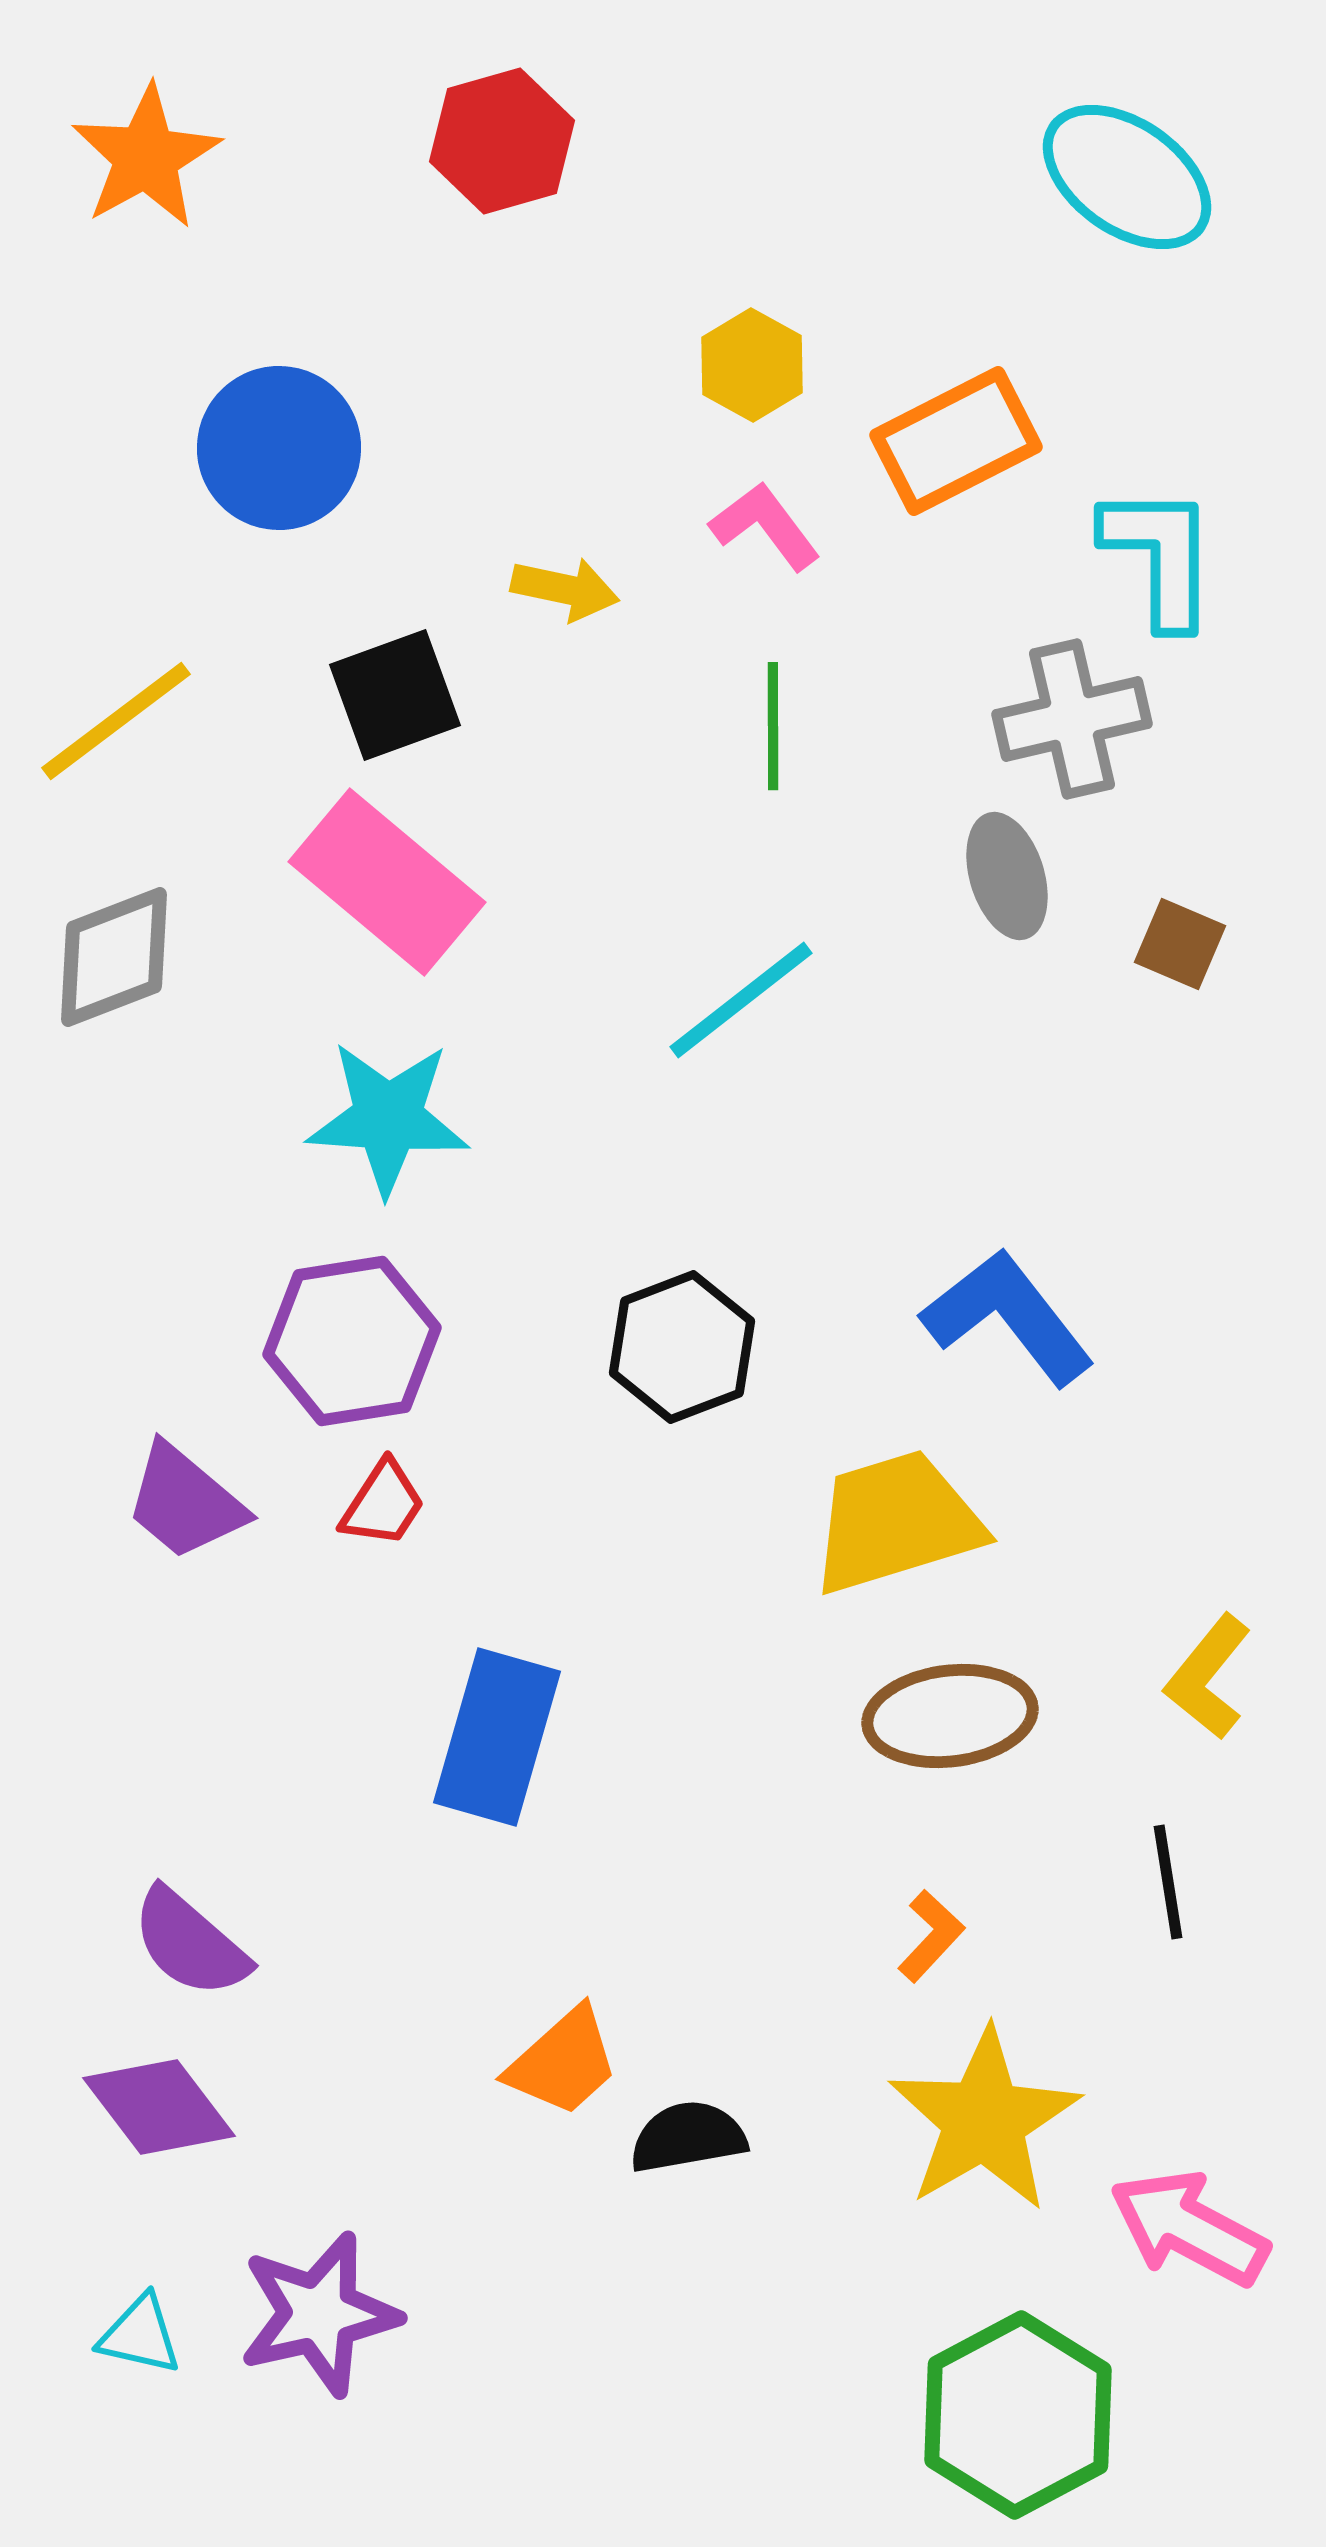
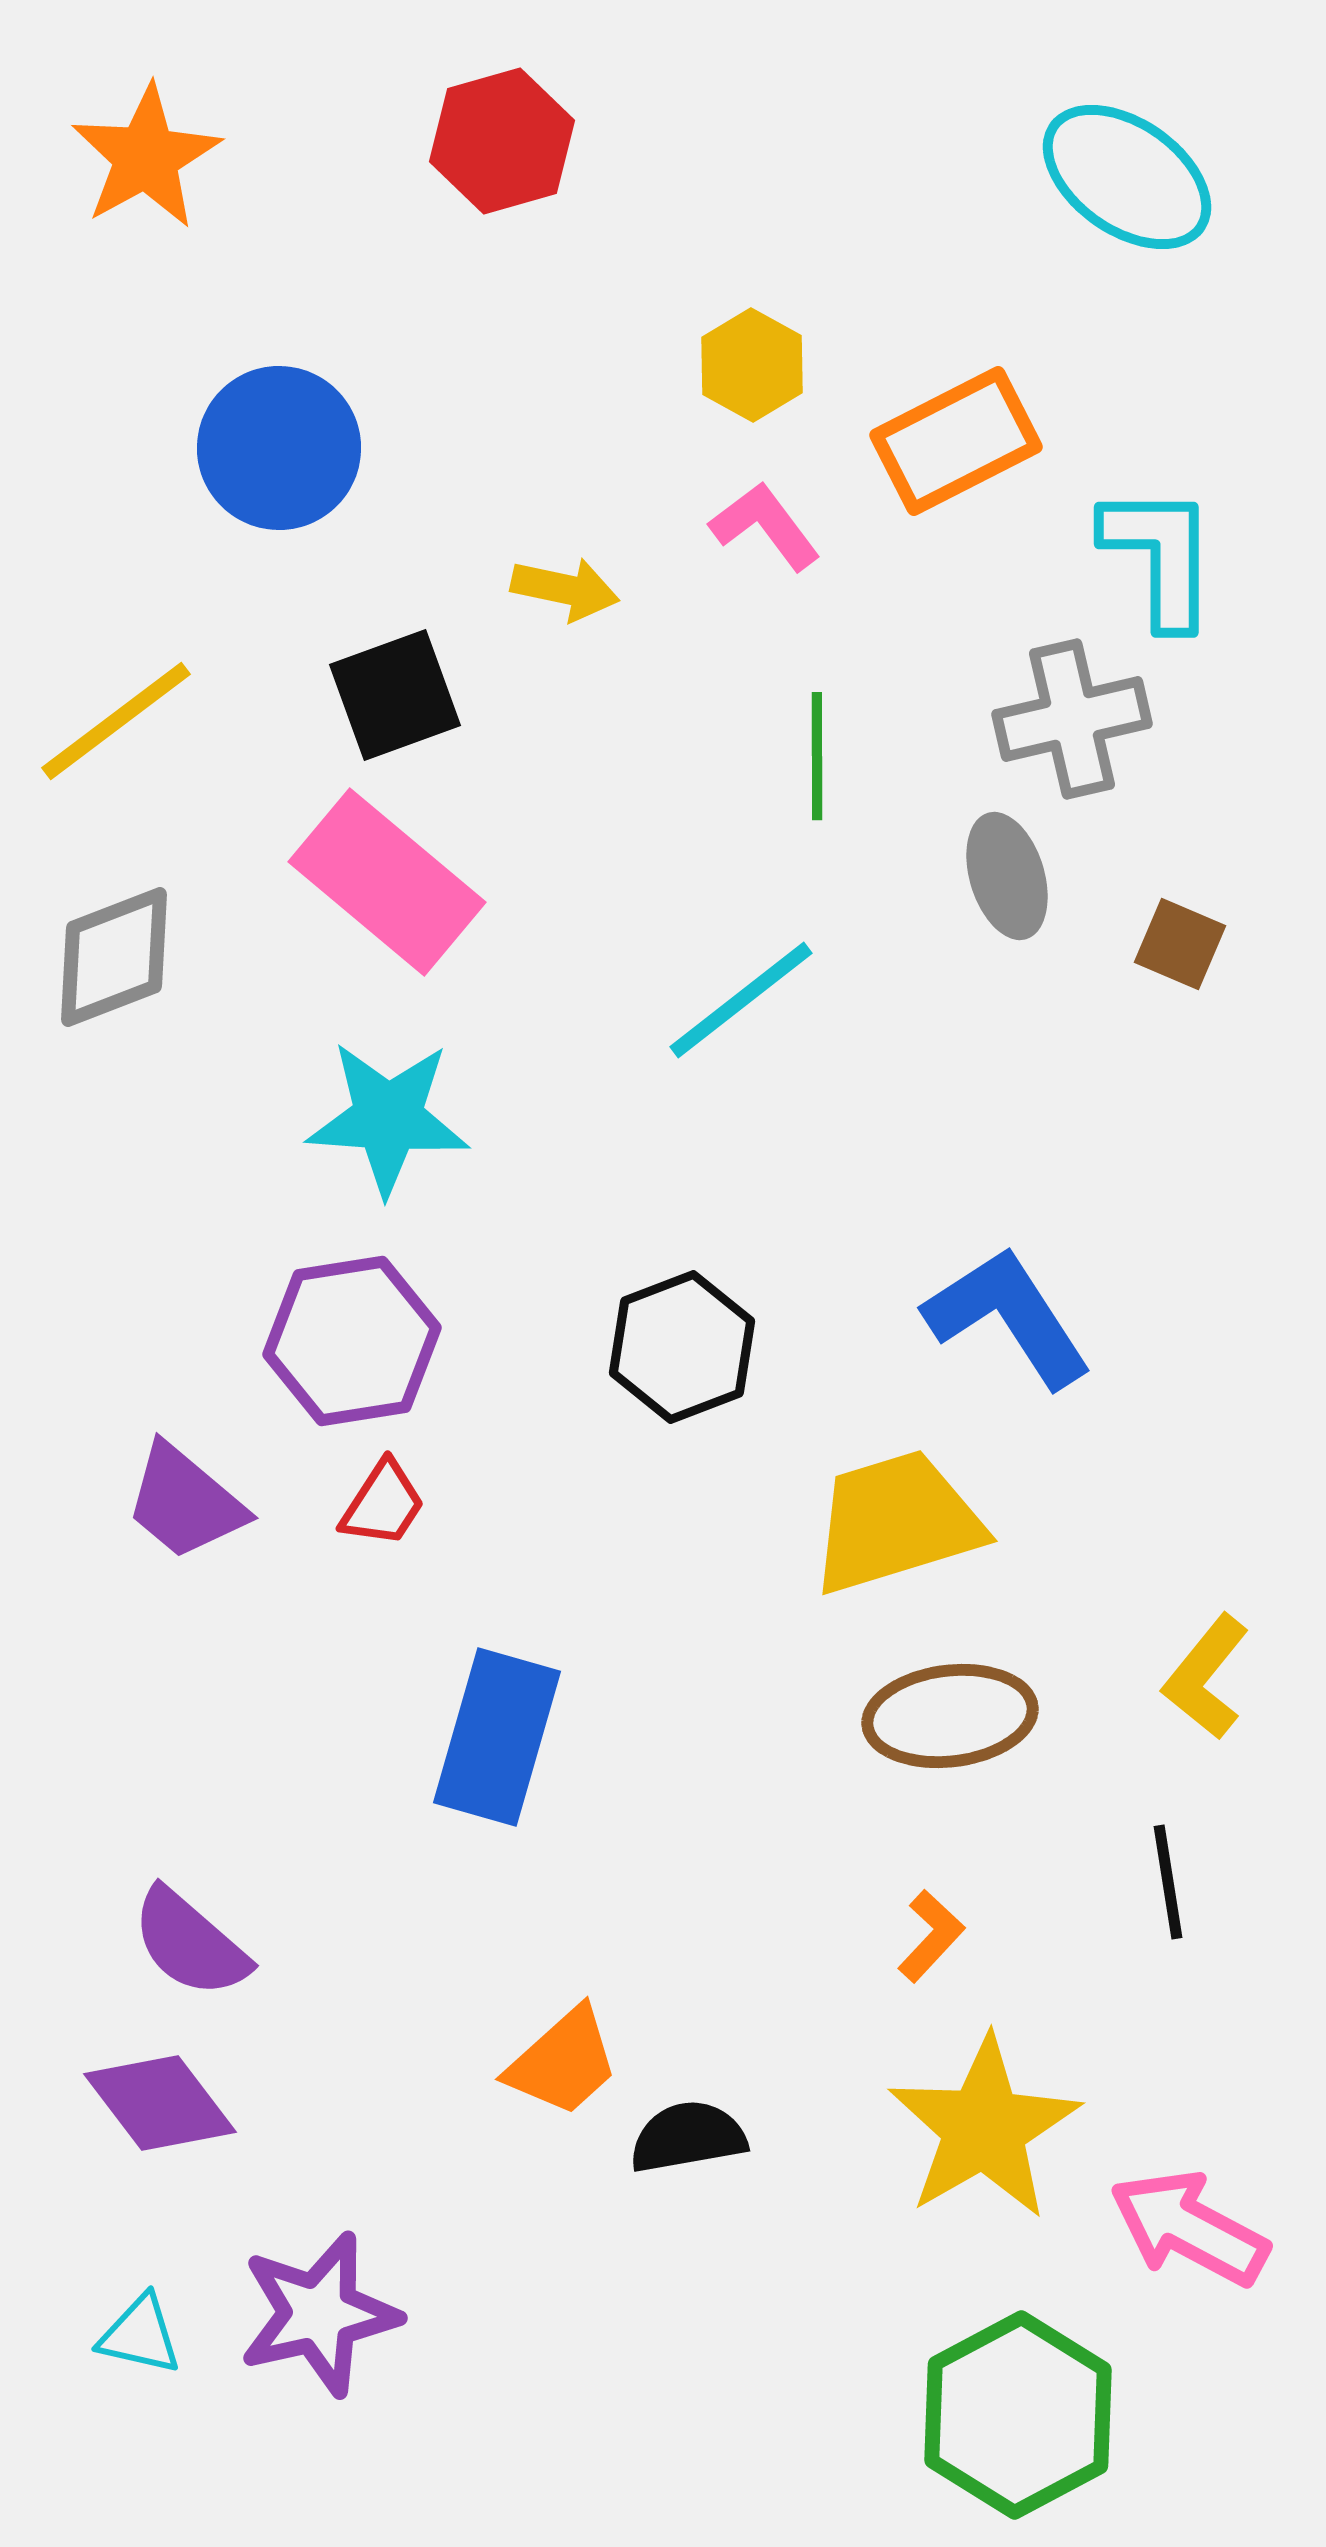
green line: moved 44 px right, 30 px down
blue L-shape: rotated 5 degrees clockwise
yellow L-shape: moved 2 px left
purple diamond: moved 1 px right, 4 px up
yellow star: moved 8 px down
